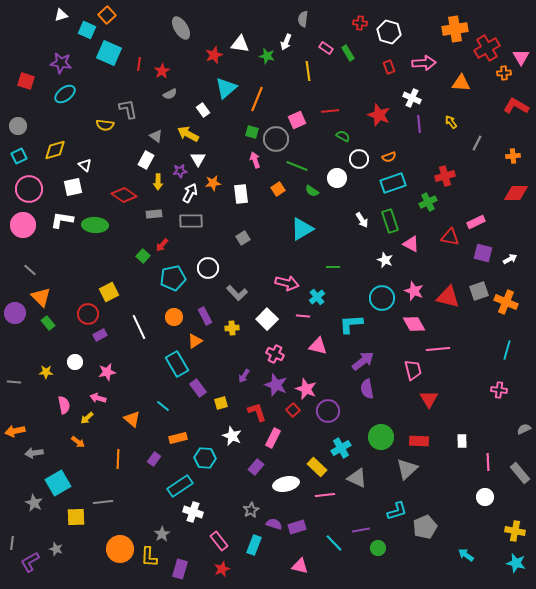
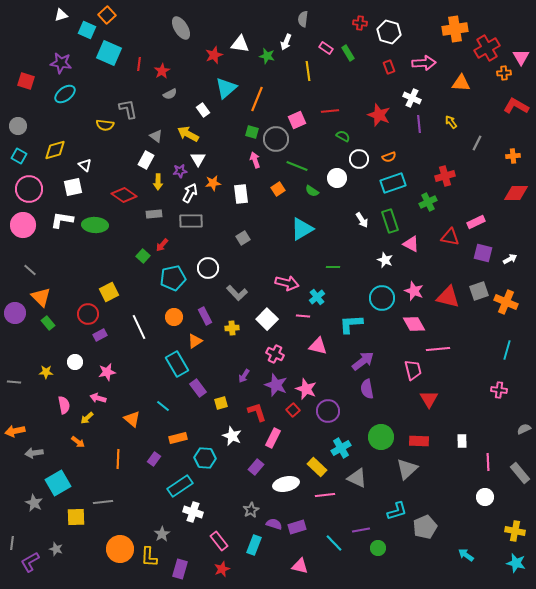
cyan square at (19, 156): rotated 35 degrees counterclockwise
